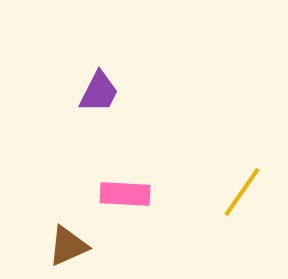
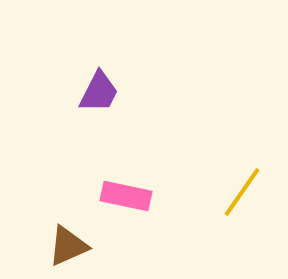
pink rectangle: moved 1 px right, 2 px down; rotated 9 degrees clockwise
